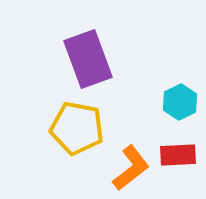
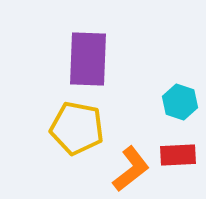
purple rectangle: rotated 22 degrees clockwise
cyan hexagon: rotated 16 degrees counterclockwise
orange L-shape: moved 1 px down
